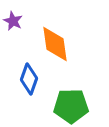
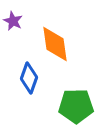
blue diamond: moved 1 px up
green pentagon: moved 5 px right
